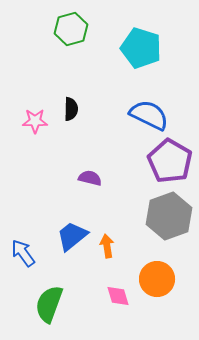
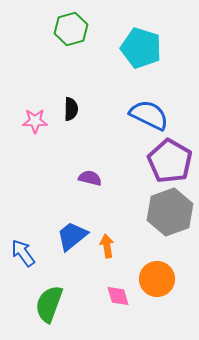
gray hexagon: moved 1 px right, 4 px up
